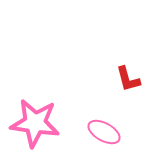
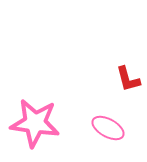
pink ellipse: moved 4 px right, 4 px up
